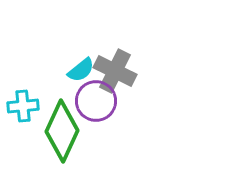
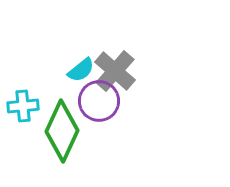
gray cross: rotated 15 degrees clockwise
purple circle: moved 3 px right
